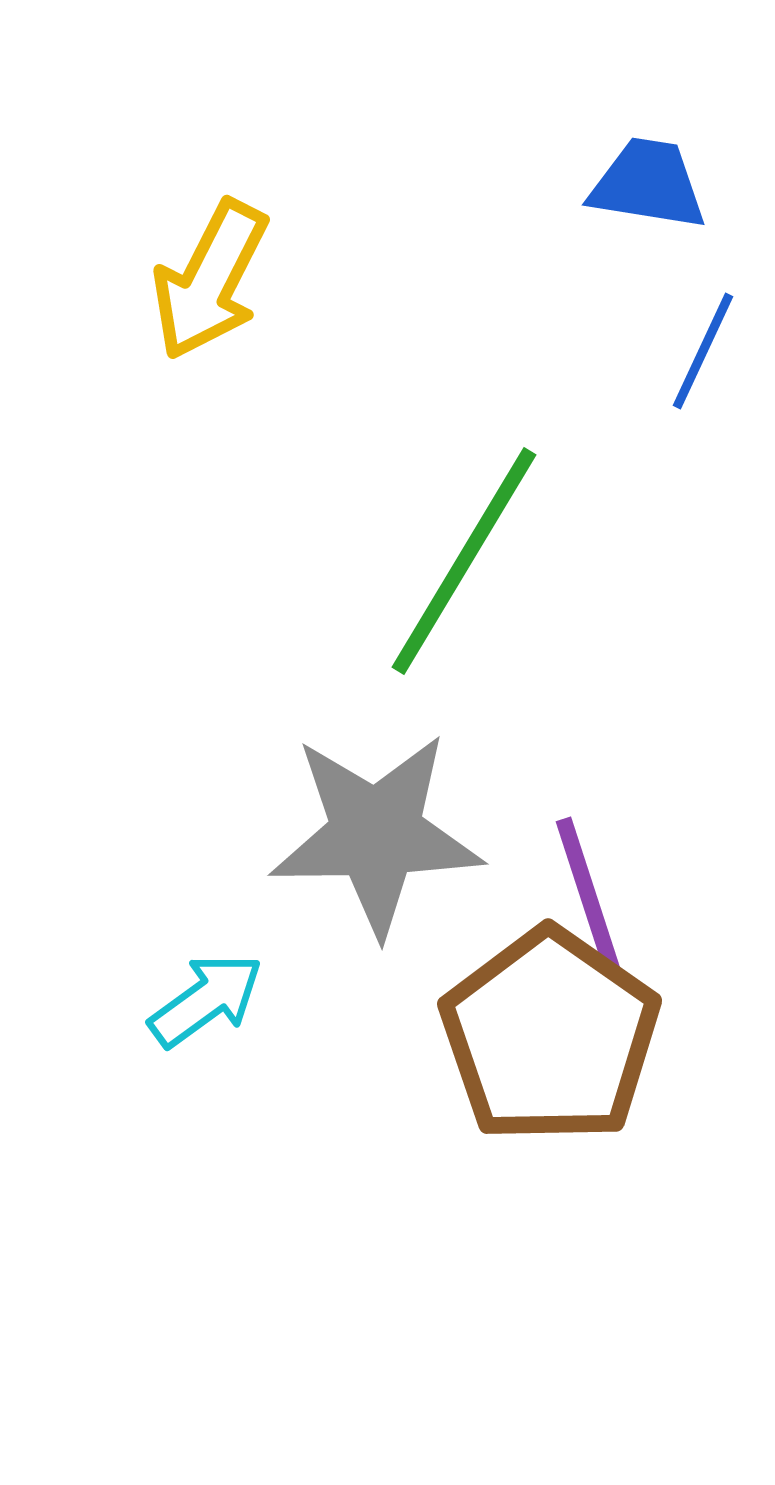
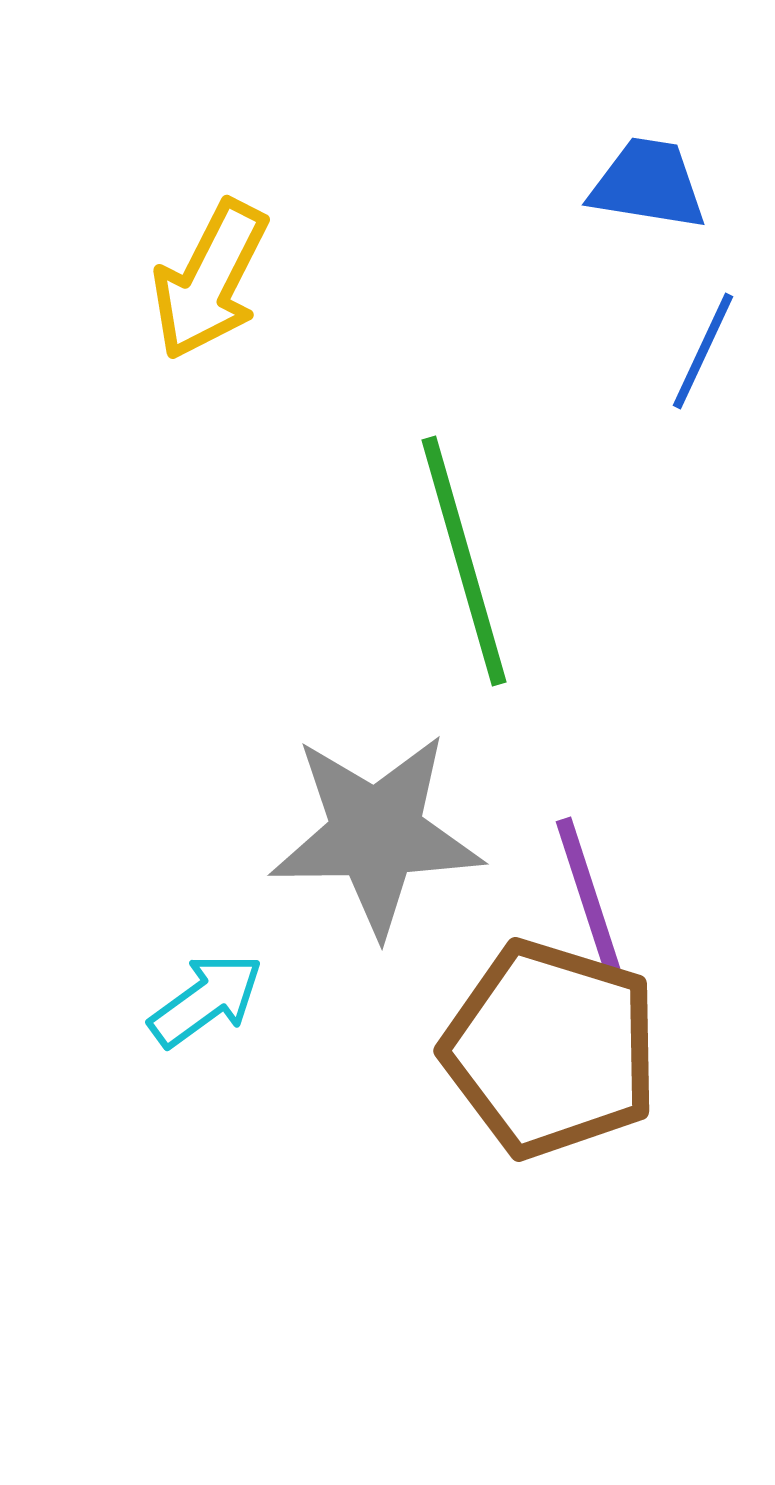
green line: rotated 47 degrees counterclockwise
brown pentagon: moved 1 px right, 13 px down; rotated 18 degrees counterclockwise
